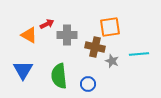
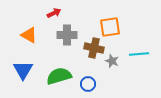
red arrow: moved 7 px right, 11 px up
brown cross: moved 1 px left, 1 px down
green semicircle: rotated 80 degrees clockwise
